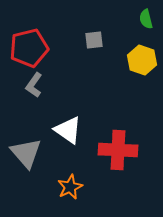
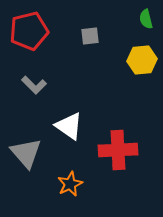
gray square: moved 4 px left, 4 px up
red pentagon: moved 17 px up
yellow hexagon: rotated 24 degrees counterclockwise
gray L-shape: rotated 80 degrees counterclockwise
white triangle: moved 1 px right, 4 px up
red cross: rotated 6 degrees counterclockwise
orange star: moved 3 px up
